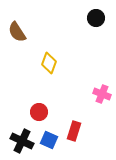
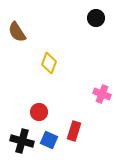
black cross: rotated 10 degrees counterclockwise
